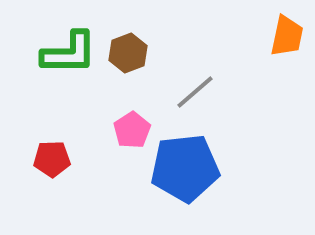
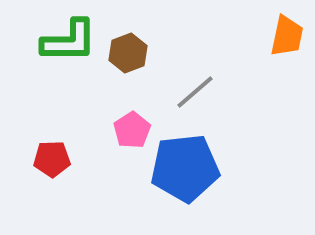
green L-shape: moved 12 px up
